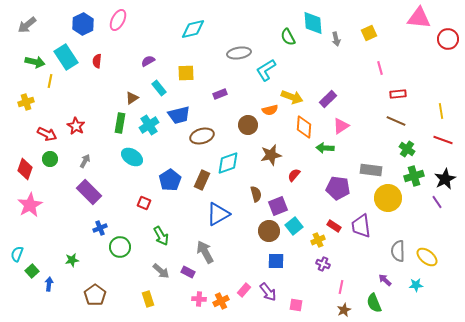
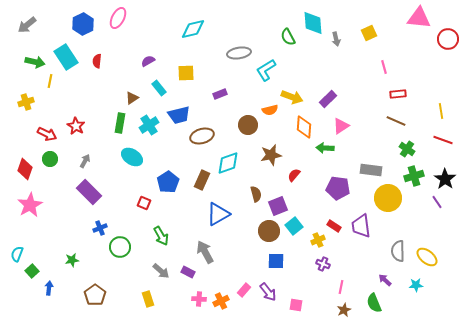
pink ellipse at (118, 20): moved 2 px up
pink line at (380, 68): moved 4 px right, 1 px up
black star at (445, 179): rotated 10 degrees counterclockwise
blue pentagon at (170, 180): moved 2 px left, 2 px down
blue arrow at (49, 284): moved 4 px down
